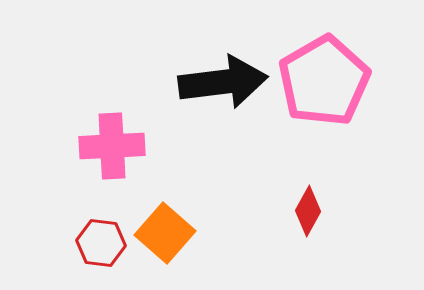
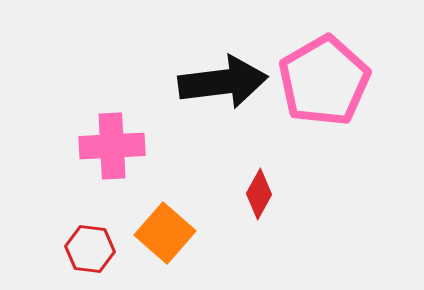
red diamond: moved 49 px left, 17 px up
red hexagon: moved 11 px left, 6 px down
